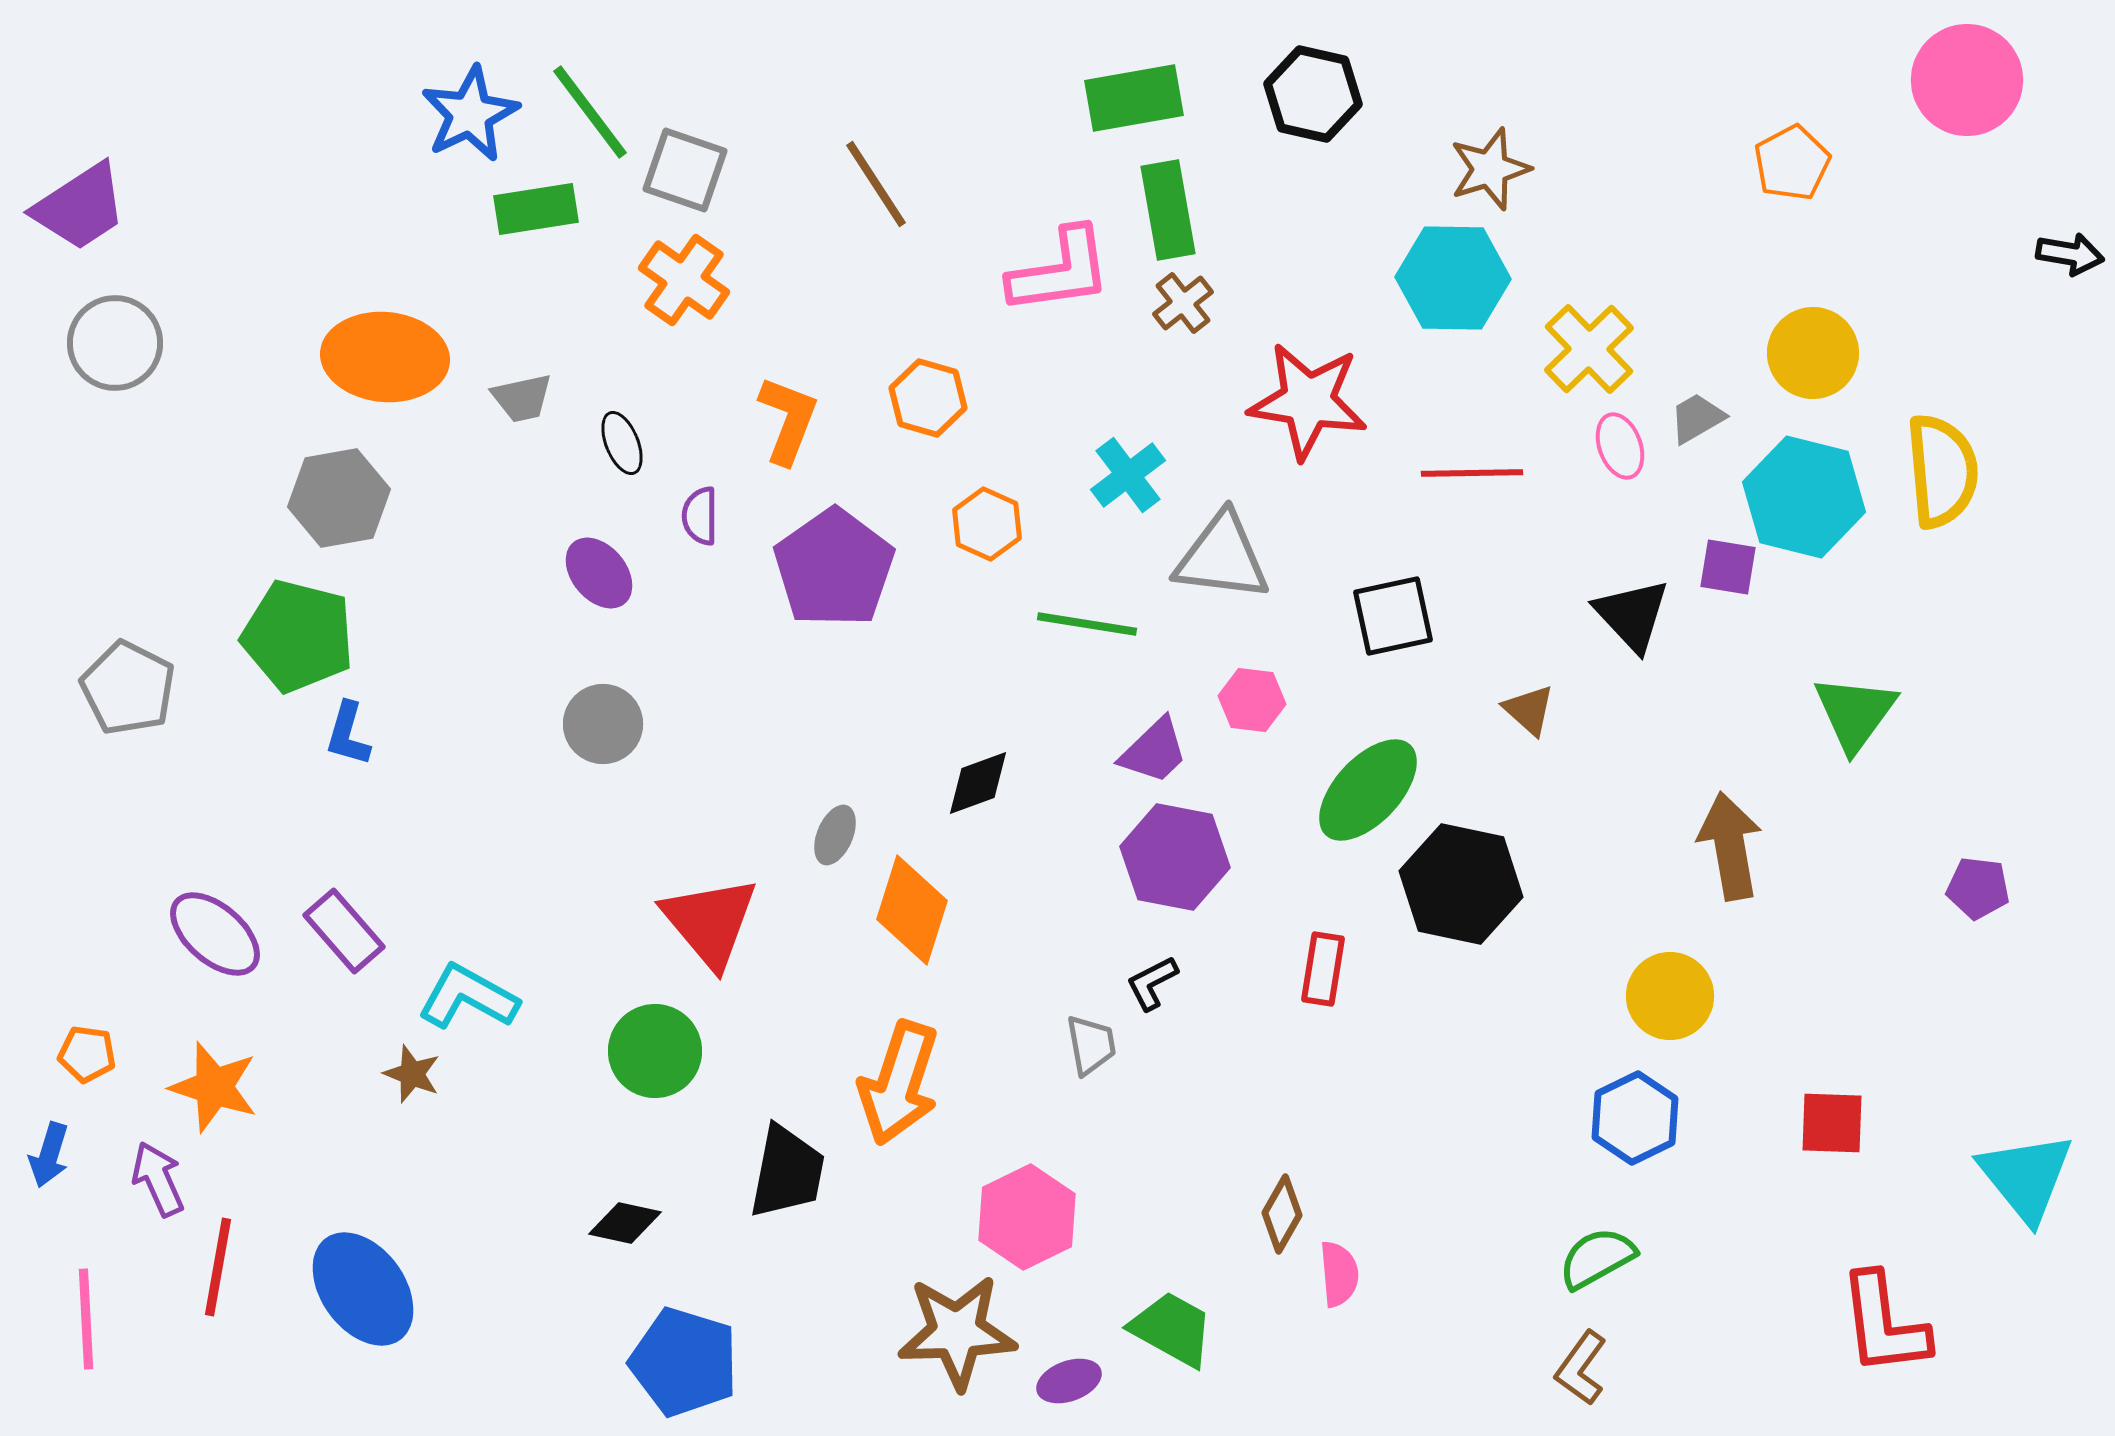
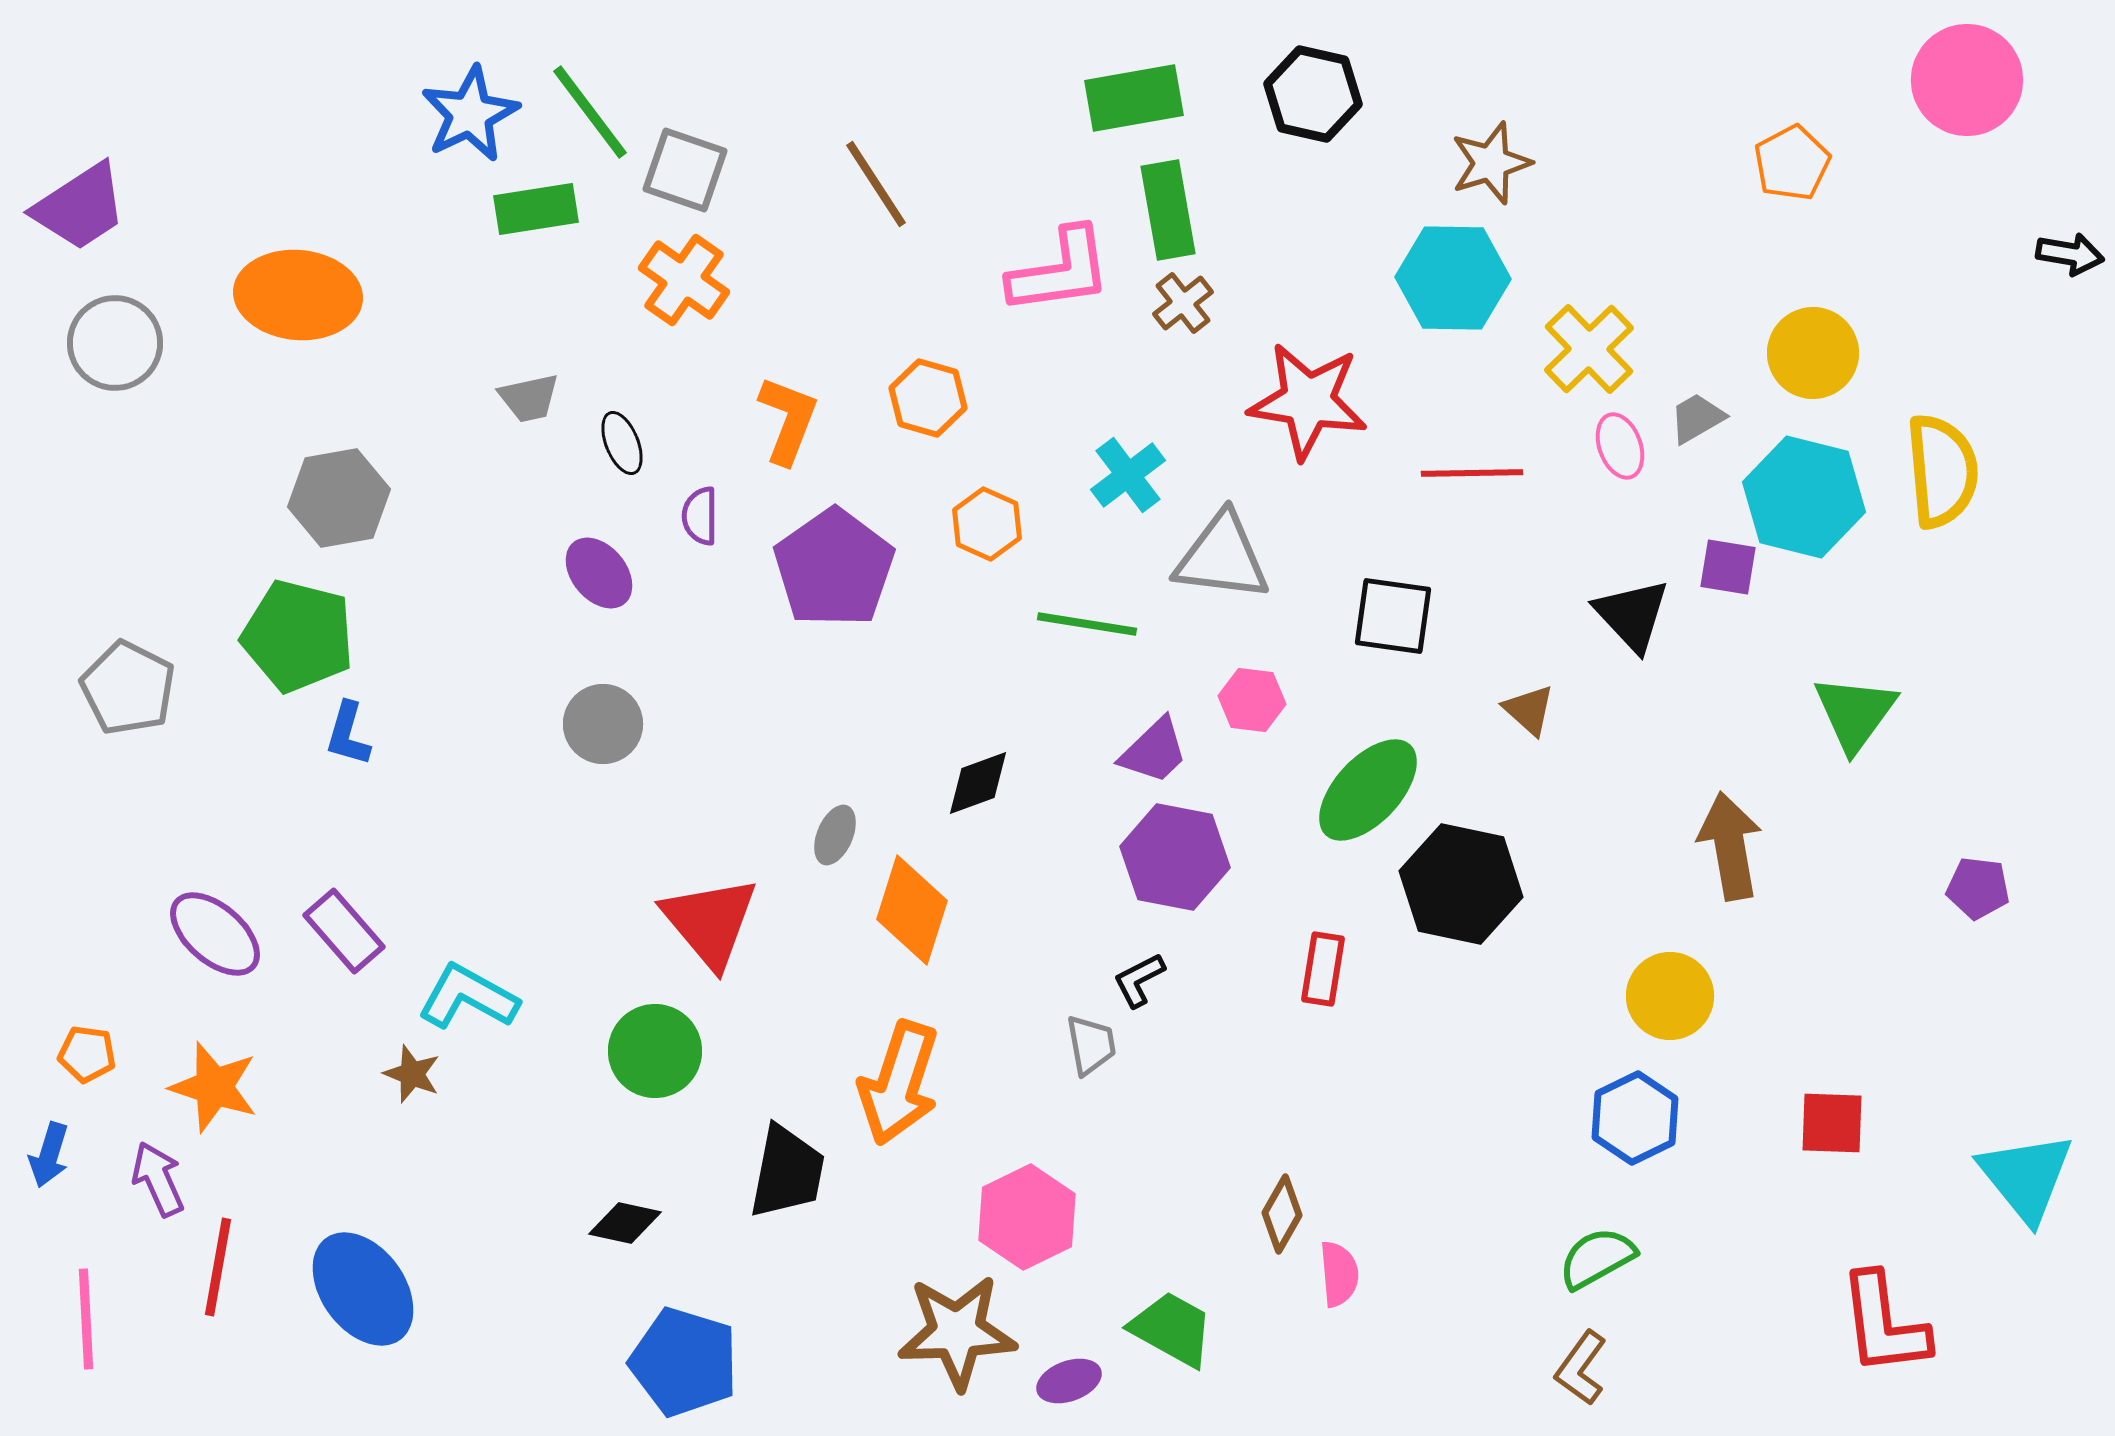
brown star at (1490, 169): moved 1 px right, 6 px up
orange ellipse at (385, 357): moved 87 px left, 62 px up
gray trapezoid at (522, 398): moved 7 px right
black square at (1393, 616): rotated 20 degrees clockwise
black L-shape at (1152, 983): moved 13 px left, 3 px up
